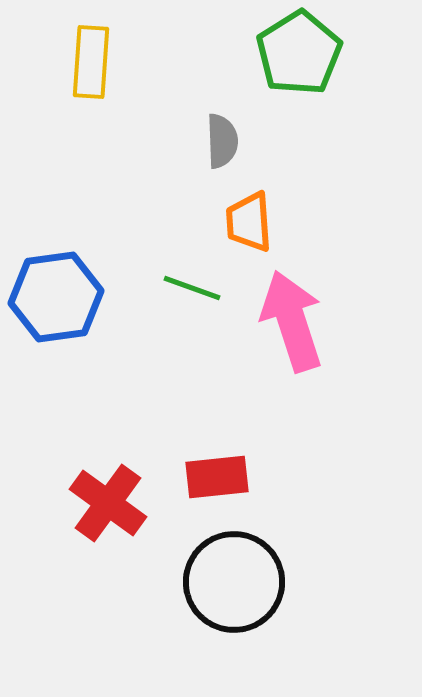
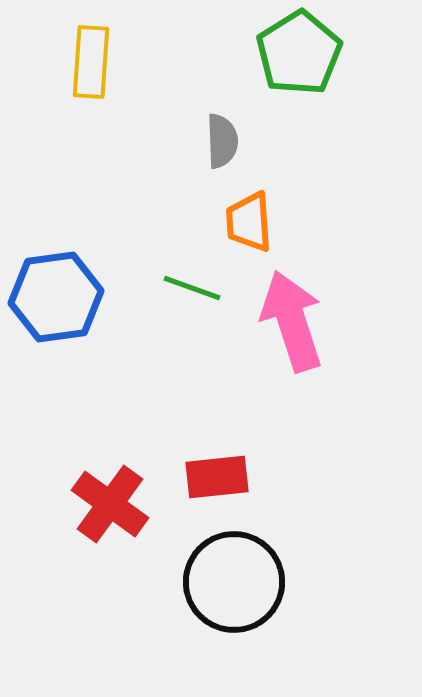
red cross: moved 2 px right, 1 px down
